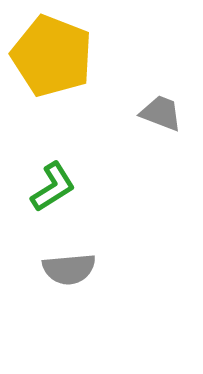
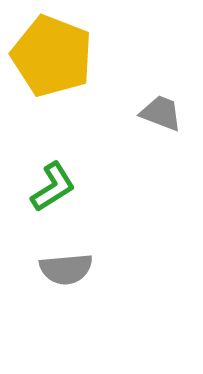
gray semicircle: moved 3 px left
